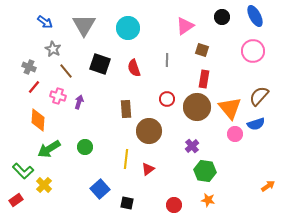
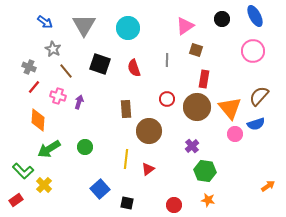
black circle at (222, 17): moved 2 px down
brown square at (202, 50): moved 6 px left
